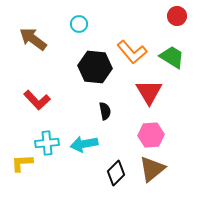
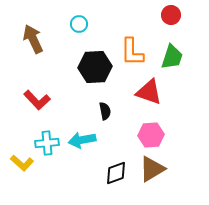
red circle: moved 6 px left, 1 px up
brown arrow: rotated 28 degrees clockwise
orange L-shape: rotated 40 degrees clockwise
green trapezoid: rotated 76 degrees clockwise
black hexagon: rotated 8 degrees counterclockwise
red triangle: rotated 40 degrees counterclockwise
cyan arrow: moved 2 px left, 4 px up
yellow L-shape: rotated 135 degrees counterclockwise
brown triangle: rotated 8 degrees clockwise
black diamond: rotated 25 degrees clockwise
